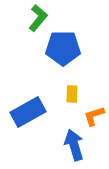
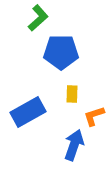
green L-shape: rotated 8 degrees clockwise
blue pentagon: moved 2 px left, 4 px down
blue arrow: rotated 36 degrees clockwise
